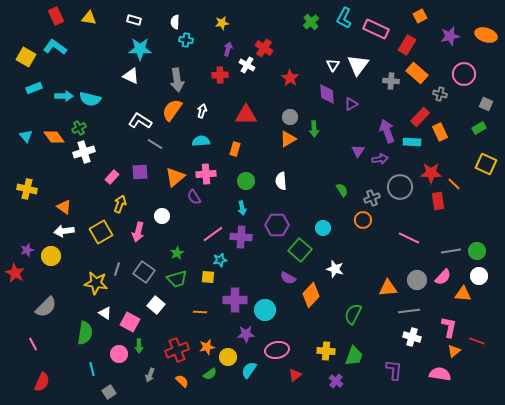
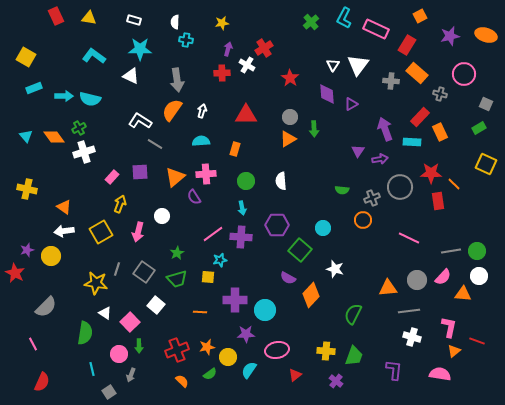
cyan L-shape at (55, 47): moved 39 px right, 9 px down
red cross at (264, 48): rotated 24 degrees clockwise
red cross at (220, 75): moved 2 px right, 2 px up
purple arrow at (387, 131): moved 2 px left, 2 px up
green semicircle at (342, 190): rotated 128 degrees clockwise
pink square at (130, 322): rotated 18 degrees clockwise
gray arrow at (150, 375): moved 19 px left
